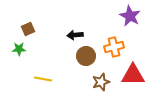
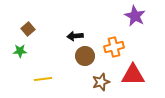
purple star: moved 5 px right
brown square: rotated 16 degrees counterclockwise
black arrow: moved 1 px down
green star: moved 1 px right, 2 px down
brown circle: moved 1 px left
yellow line: rotated 18 degrees counterclockwise
